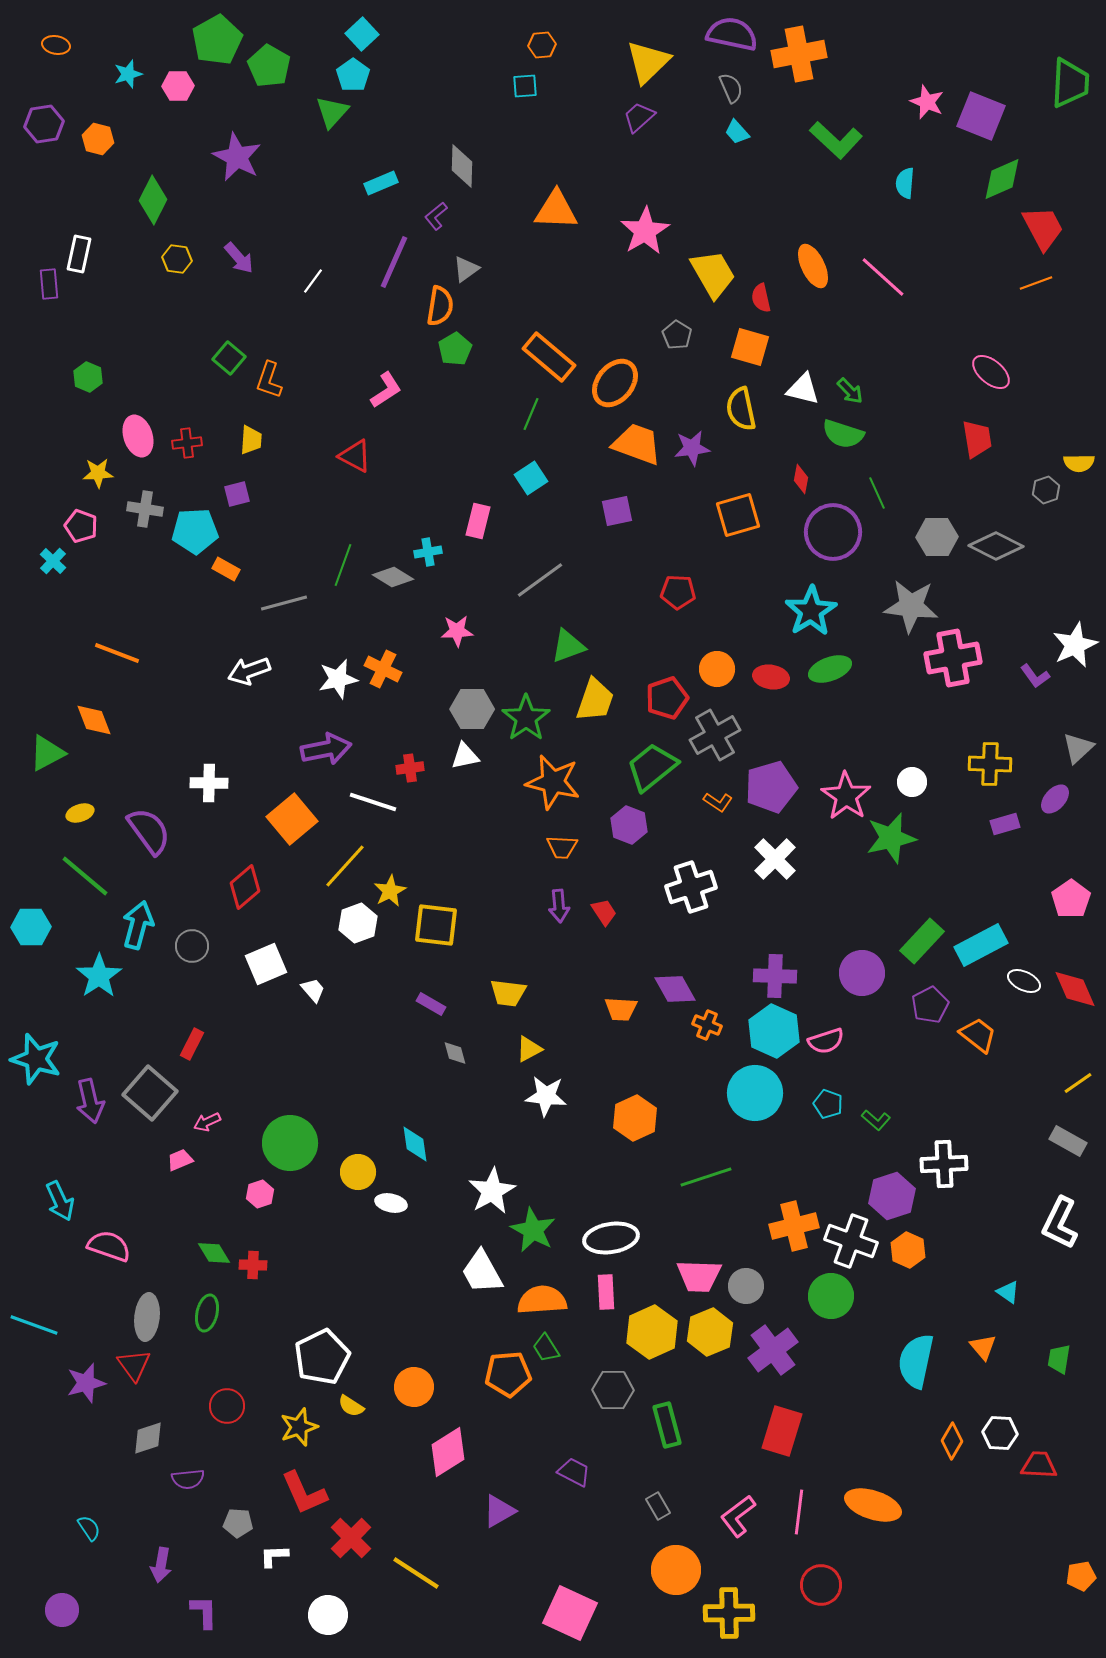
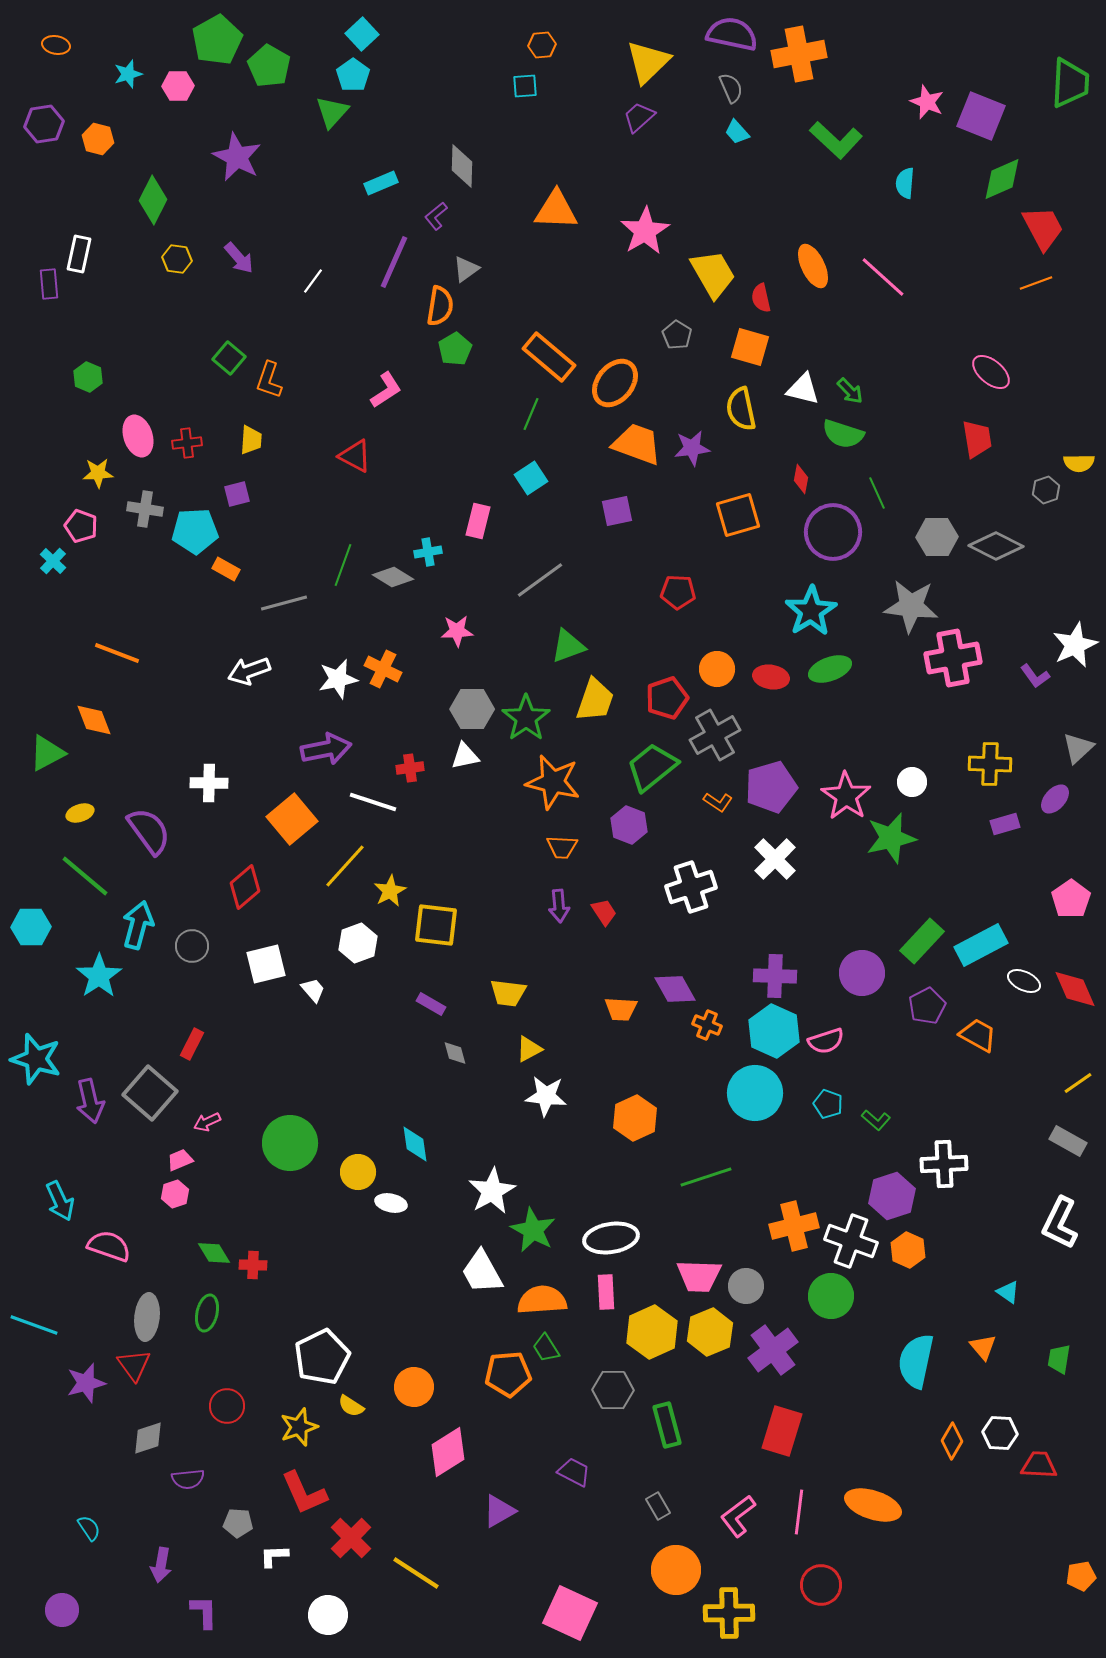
white hexagon at (358, 923): moved 20 px down
white square at (266, 964): rotated 9 degrees clockwise
purple pentagon at (930, 1005): moved 3 px left, 1 px down
orange trapezoid at (978, 1035): rotated 9 degrees counterclockwise
pink hexagon at (260, 1194): moved 85 px left
